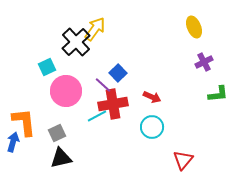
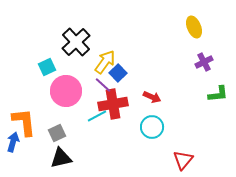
yellow arrow: moved 10 px right, 33 px down
